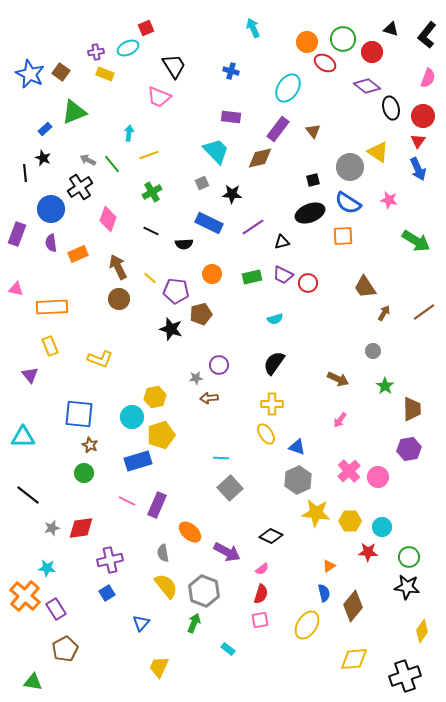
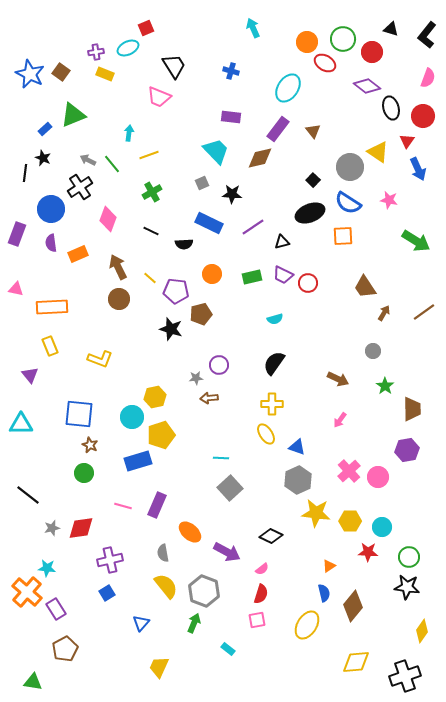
green triangle at (74, 112): moved 1 px left, 3 px down
red triangle at (418, 141): moved 11 px left
black line at (25, 173): rotated 12 degrees clockwise
black square at (313, 180): rotated 32 degrees counterclockwise
cyan triangle at (23, 437): moved 2 px left, 13 px up
purple hexagon at (409, 449): moved 2 px left, 1 px down
pink line at (127, 501): moved 4 px left, 5 px down; rotated 12 degrees counterclockwise
orange cross at (25, 596): moved 2 px right, 4 px up
pink square at (260, 620): moved 3 px left
yellow diamond at (354, 659): moved 2 px right, 3 px down
